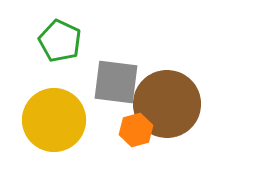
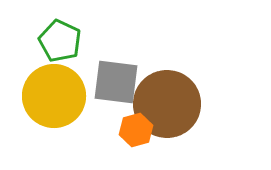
yellow circle: moved 24 px up
